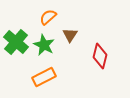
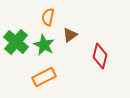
orange semicircle: rotated 36 degrees counterclockwise
brown triangle: rotated 21 degrees clockwise
